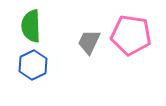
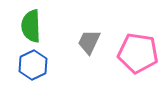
pink pentagon: moved 7 px right, 18 px down
